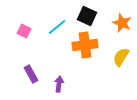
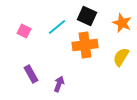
purple arrow: rotated 14 degrees clockwise
